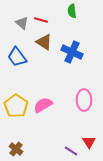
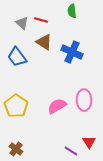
pink semicircle: moved 14 px right, 1 px down
